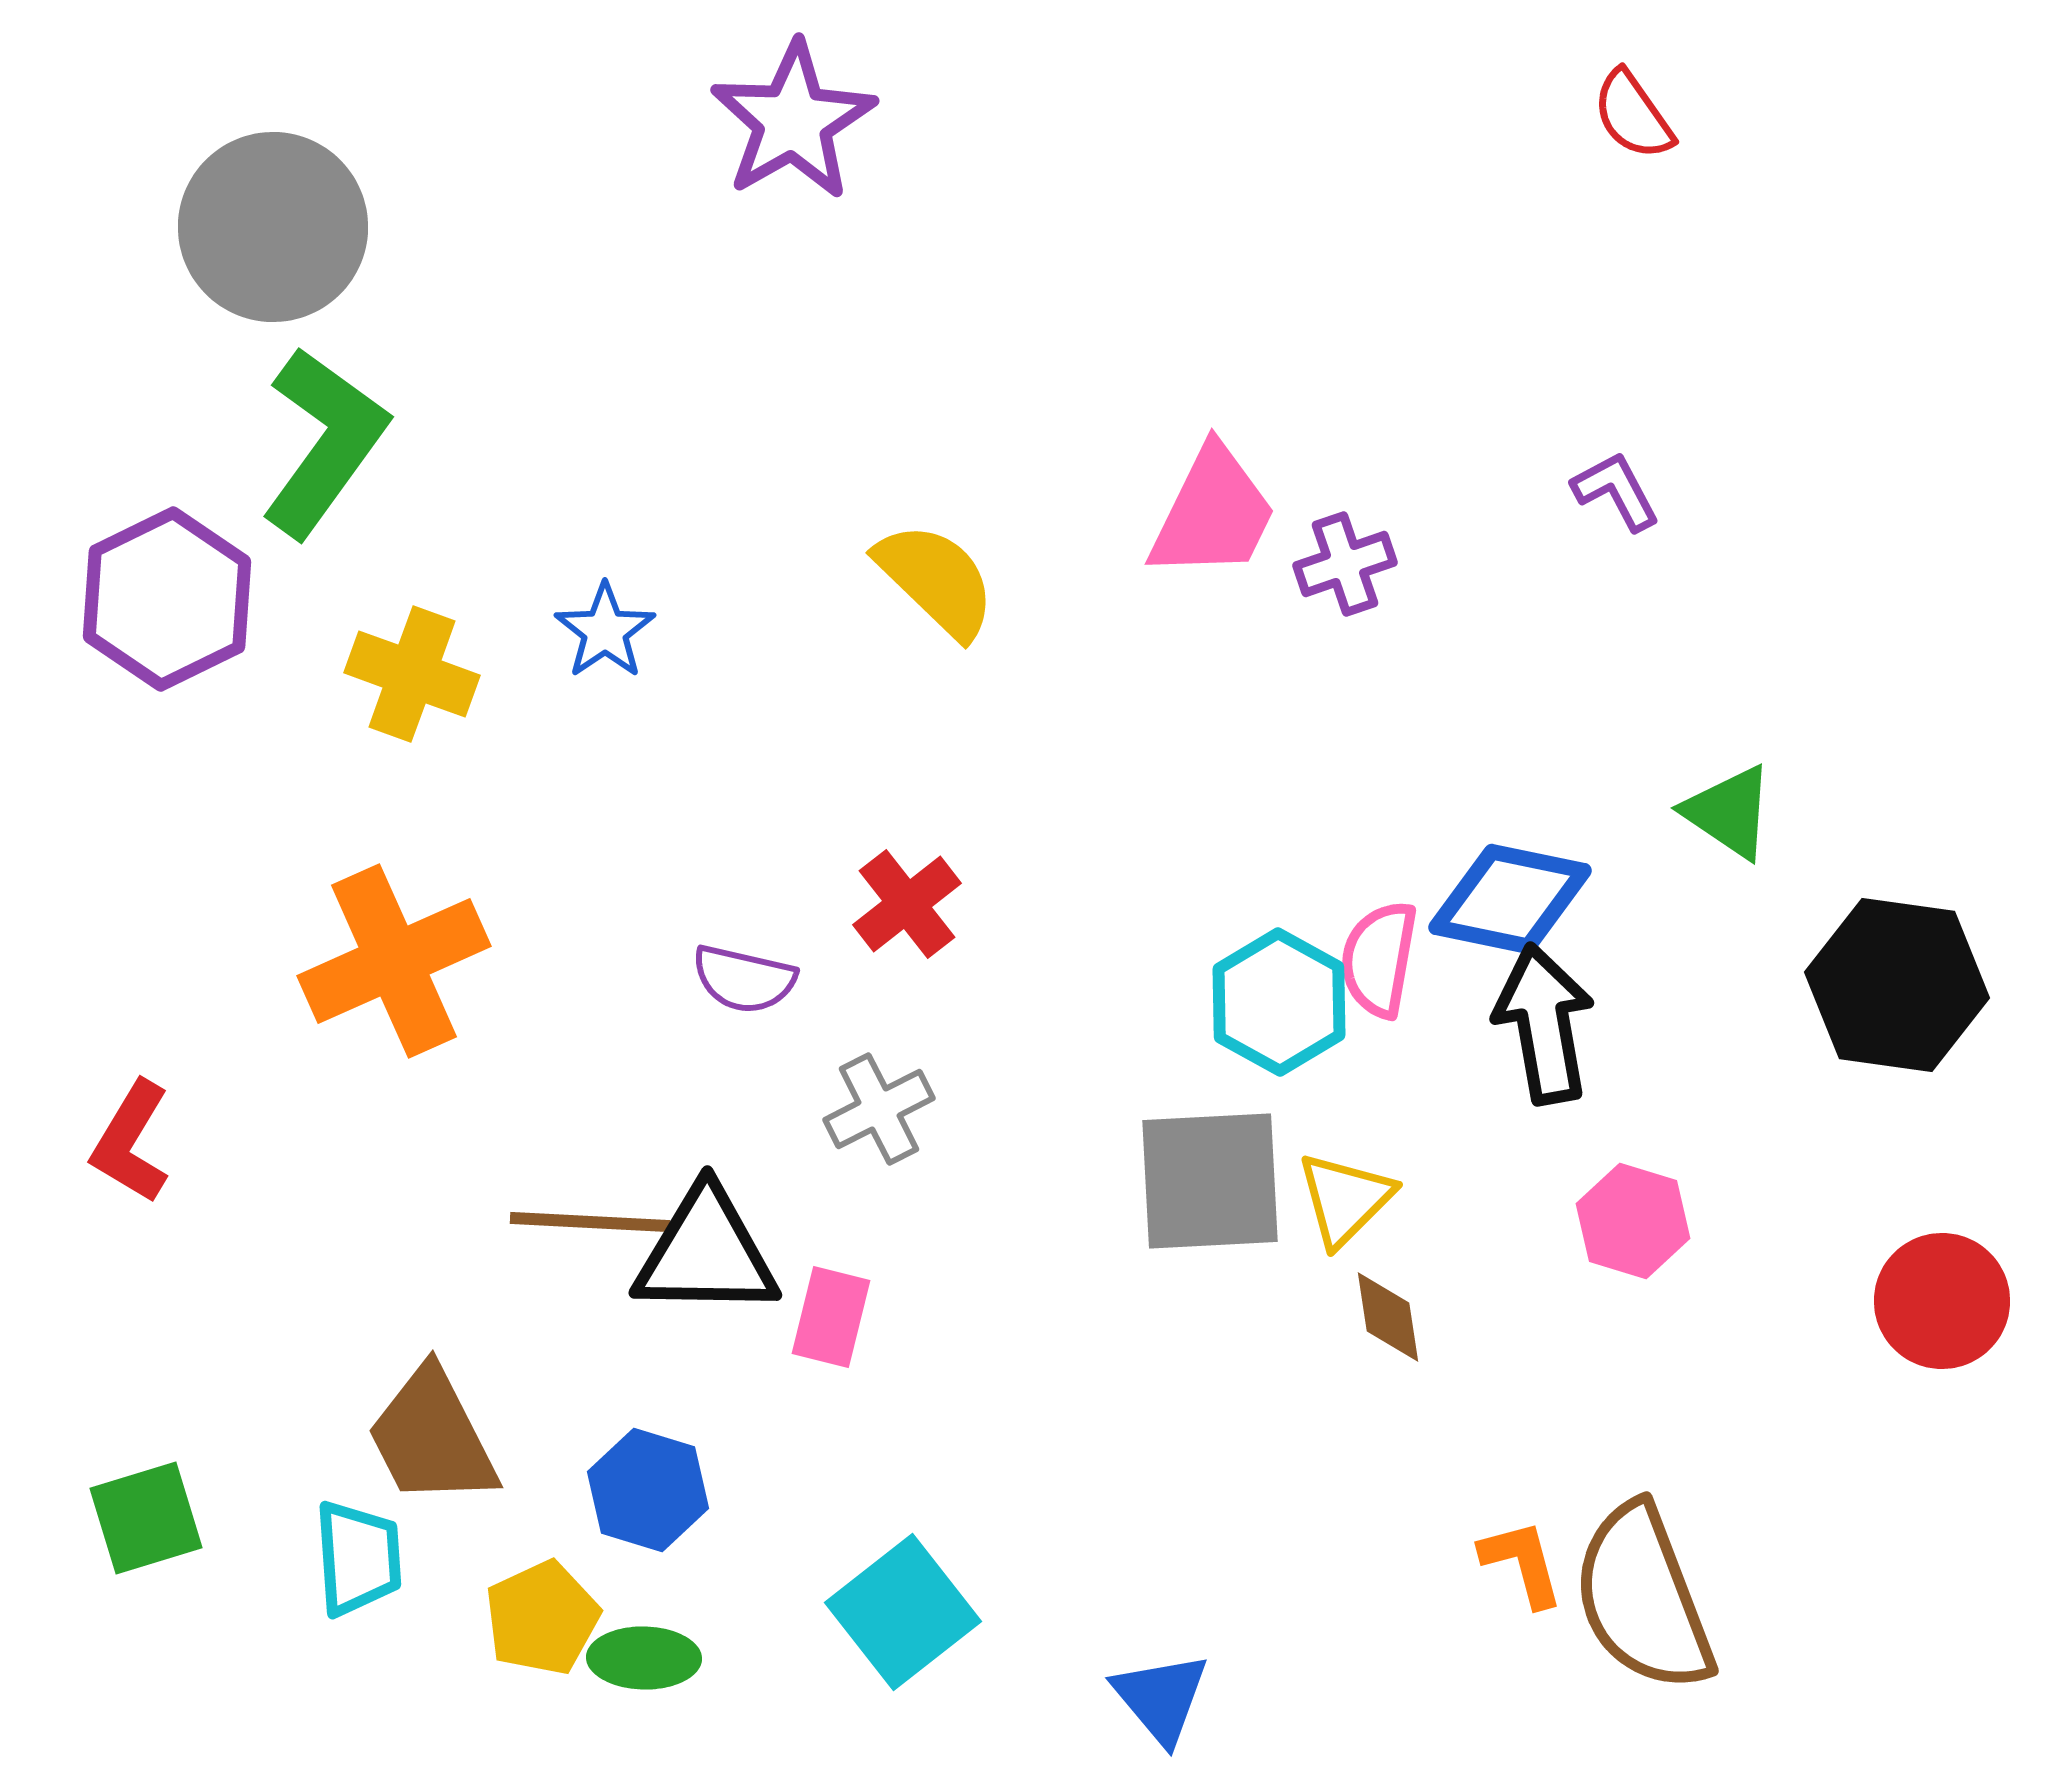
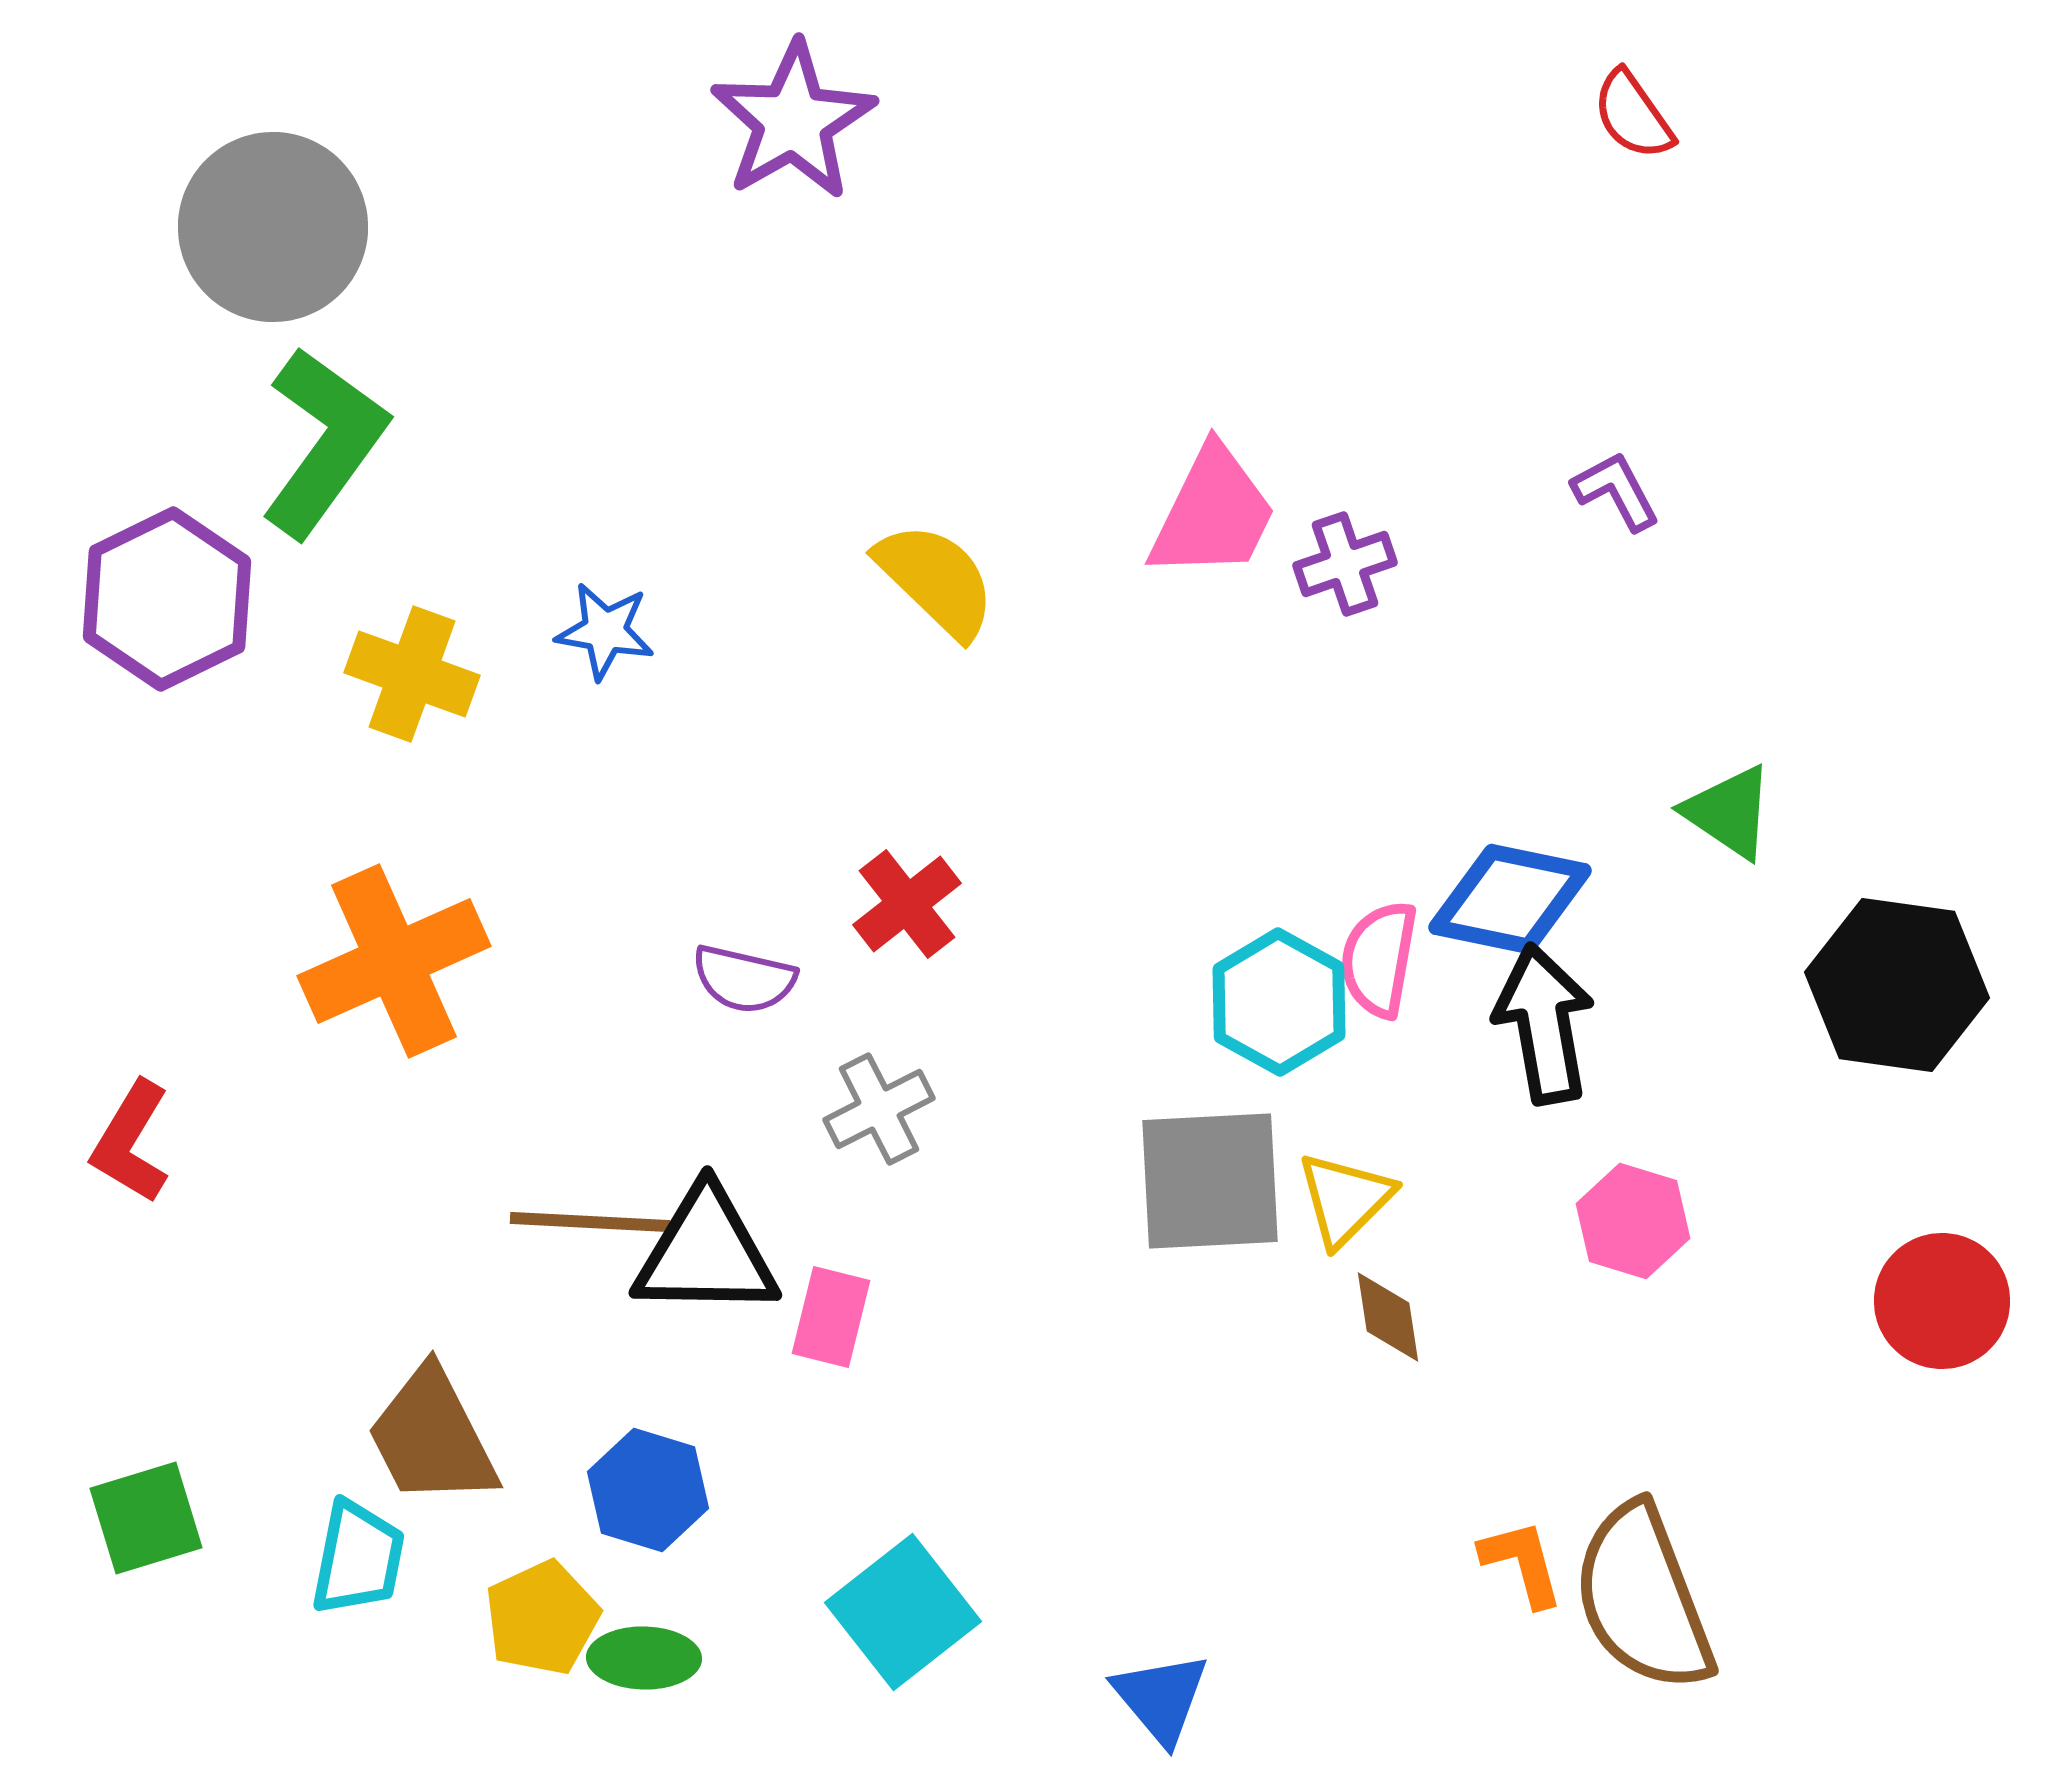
blue star: rotated 28 degrees counterclockwise
cyan trapezoid: rotated 15 degrees clockwise
